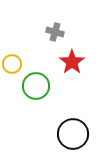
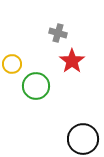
gray cross: moved 3 px right, 1 px down
red star: moved 1 px up
black circle: moved 10 px right, 5 px down
